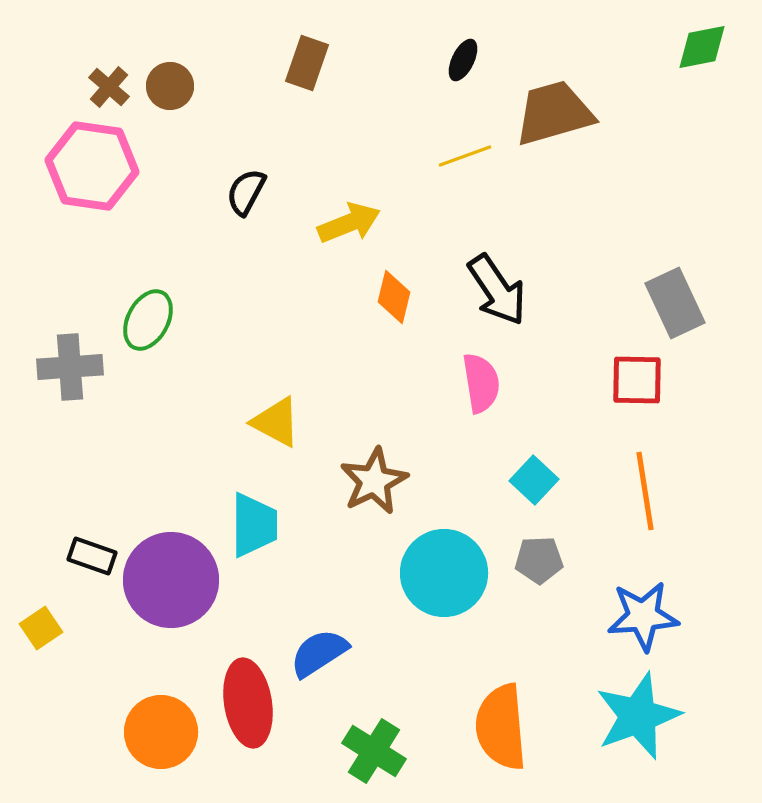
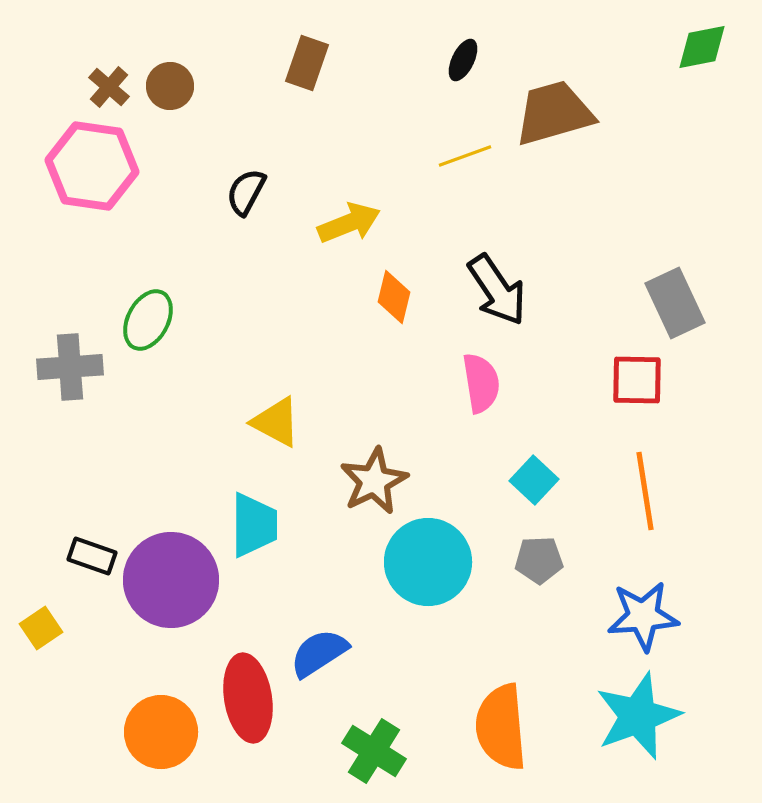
cyan circle: moved 16 px left, 11 px up
red ellipse: moved 5 px up
